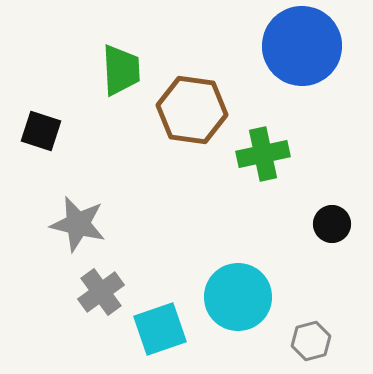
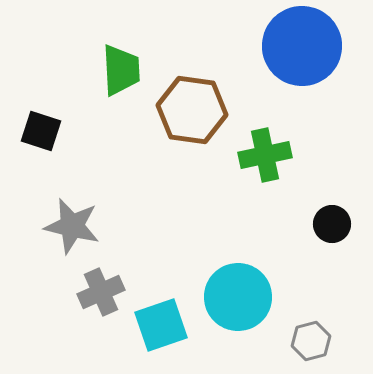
green cross: moved 2 px right, 1 px down
gray star: moved 6 px left, 2 px down
gray cross: rotated 12 degrees clockwise
cyan square: moved 1 px right, 4 px up
